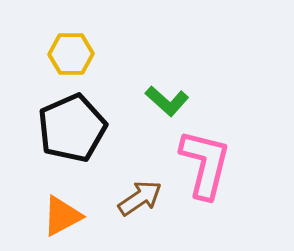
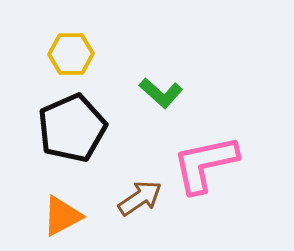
green L-shape: moved 6 px left, 8 px up
pink L-shape: rotated 116 degrees counterclockwise
